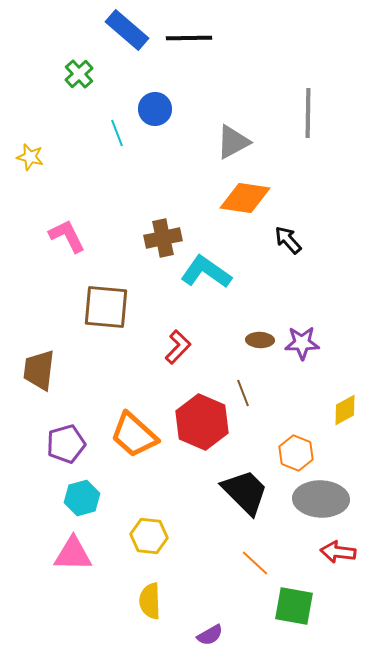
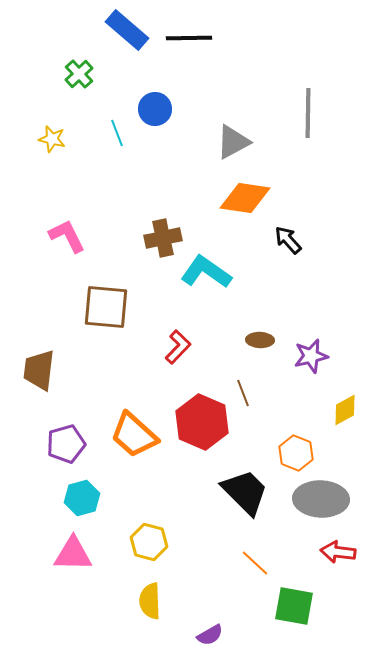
yellow star: moved 22 px right, 18 px up
purple star: moved 9 px right, 13 px down; rotated 12 degrees counterclockwise
yellow hexagon: moved 6 px down; rotated 9 degrees clockwise
